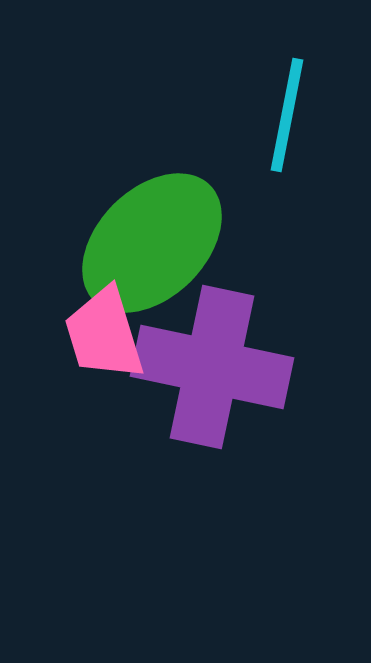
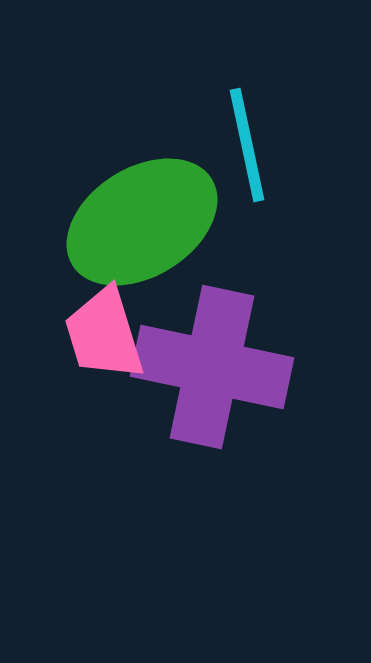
cyan line: moved 40 px left, 30 px down; rotated 23 degrees counterclockwise
green ellipse: moved 10 px left, 21 px up; rotated 13 degrees clockwise
